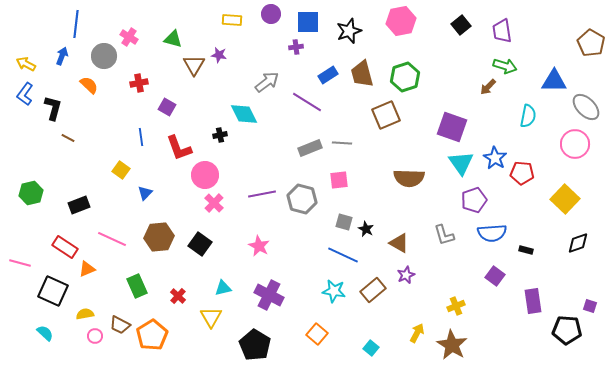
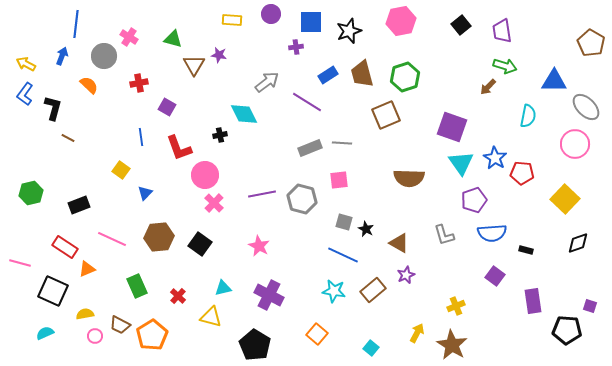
blue square at (308, 22): moved 3 px right
yellow triangle at (211, 317): rotated 45 degrees counterclockwise
cyan semicircle at (45, 333): rotated 66 degrees counterclockwise
